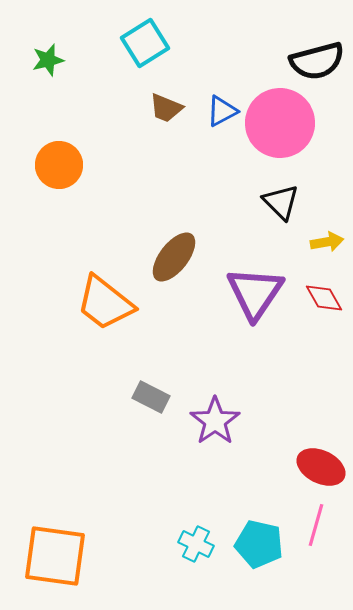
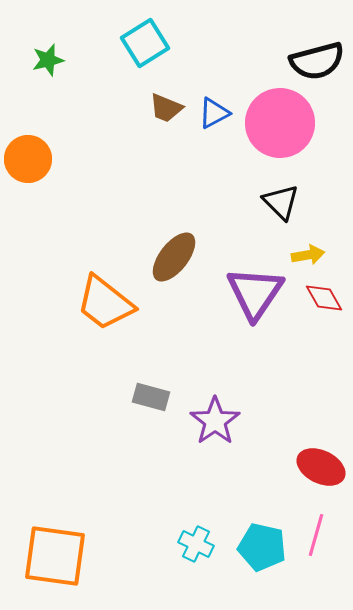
blue triangle: moved 8 px left, 2 px down
orange circle: moved 31 px left, 6 px up
yellow arrow: moved 19 px left, 13 px down
gray rectangle: rotated 12 degrees counterclockwise
pink line: moved 10 px down
cyan pentagon: moved 3 px right, 3 px down
